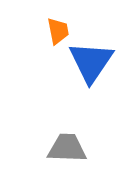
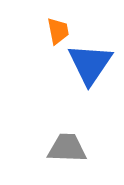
blue triangle: moved 1 px left, 2 px down
